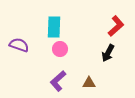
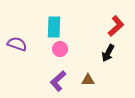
purple semicircle: moved 2 px left, 1 px up
brown triangle: moved 1 px left, 3 px up
